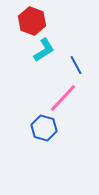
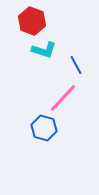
cyan L-shape: rotated 50 degrees clockwise
